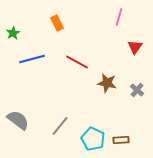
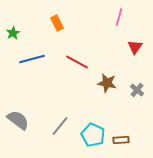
cyan pentagon: moved 4 px up
